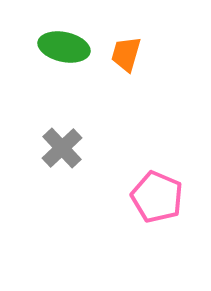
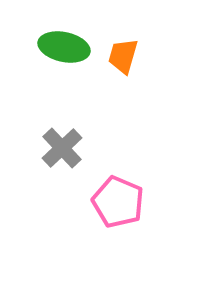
orange trapezoid: moved 3 px left, 2 px down
pink pentagon: moved 39 px left, 5 px down
